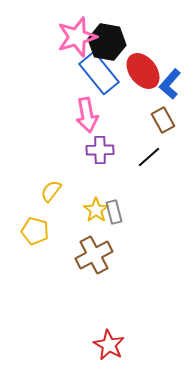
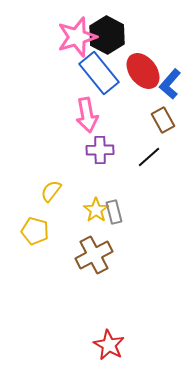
black hexagon: moved 7 px up; rotated 18 degrees clockwise
